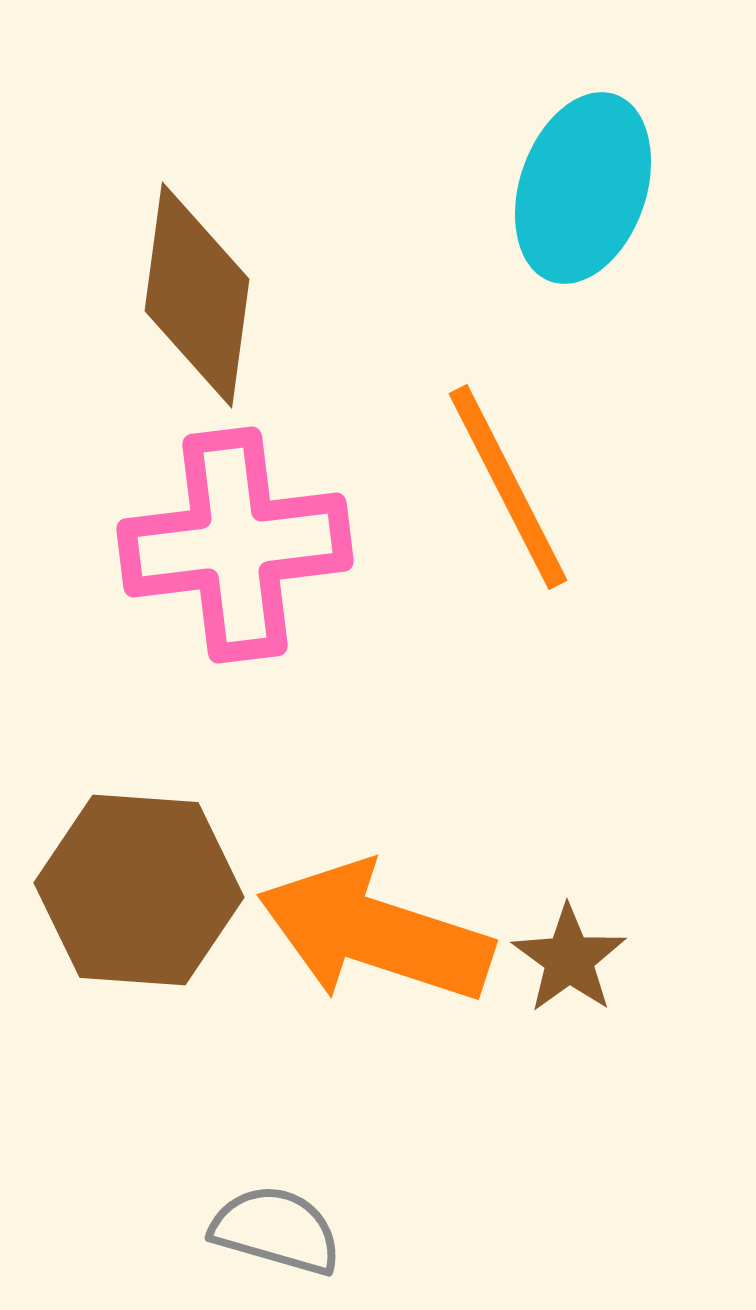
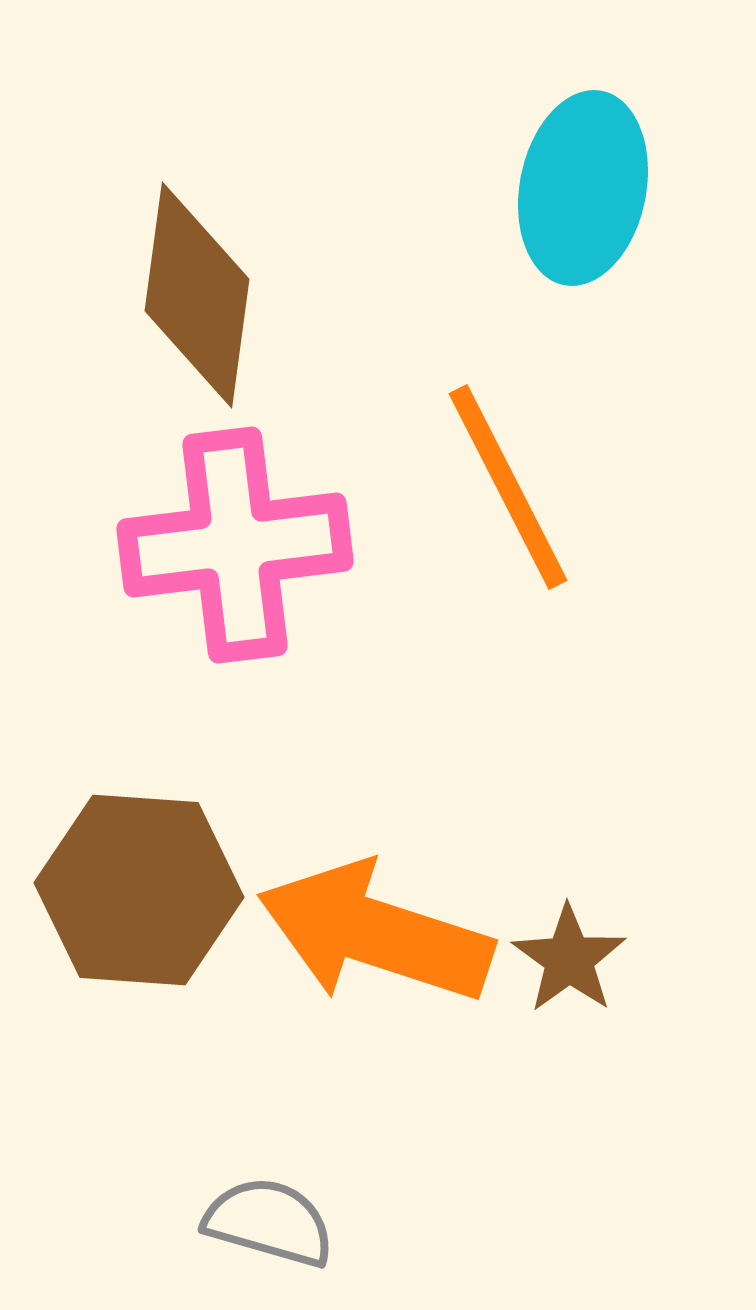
cyan ellipse: rotated 8 degrees counterclockwise
gray semicircle: moved 7 px left, 8 px up
